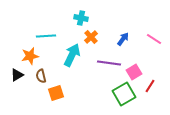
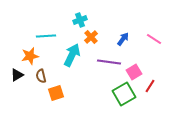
cyan cross: moved 1 px left, 2 px down; rotated 32 degrees counterclockwise
purple line: moved 1 px up
